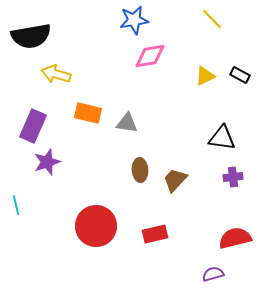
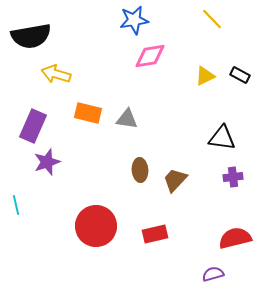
gray triangle: moved 4 px up
